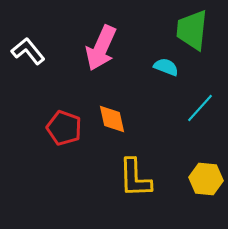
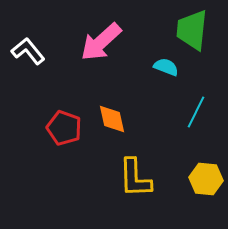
pink arrow: moved 6 px up; rotated 24 degrees clockwise
cyan line: moved 4 px left, 4 px down; rotated 16 degrees counterclockwise
